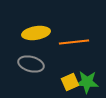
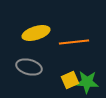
yellow ellipse: rotated 8 degrees counterclockwise
gray ellipse: moved 2 px left, 3 px down
yellow square: moved 2 px up
